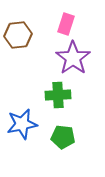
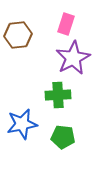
purple star: rotated 8 degrees clockwise
